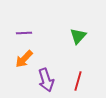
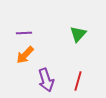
green triangle: moved 2 px up
orange arrow: moved 1 px right, 4 px up
